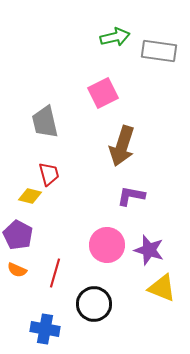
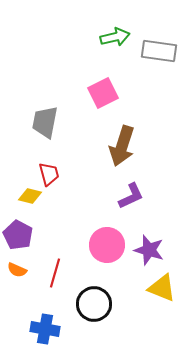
gray trapezoid: rotated 24 degrees clockwise
purple L-shape: rotated 144 degrees clockwise
